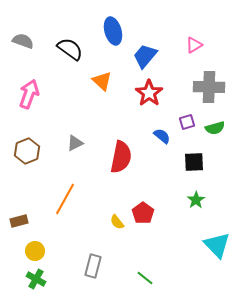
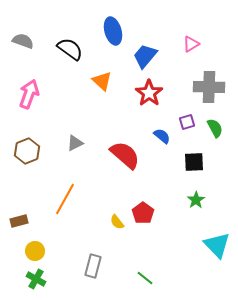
pink triangle: moved 3 px left, 1 px up
green semicircle: rotated 102 degrees counterclockwise
red semicircle: moved 4 px right, 2 px up; rotated 60 degrees counterclockwise
